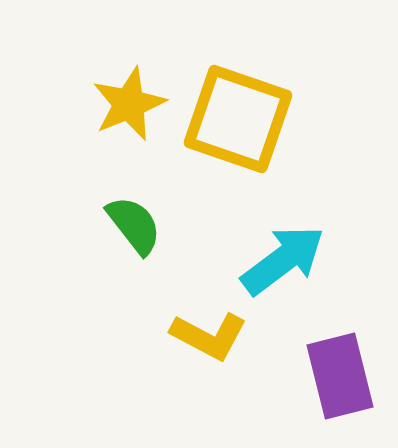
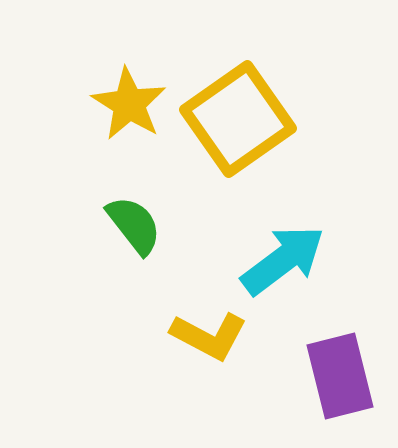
yellow star: rotated 18 degrees counterclockwise
yellow square: rotated 36 degrees clockwise
